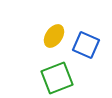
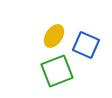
green square: moved 7 px up
